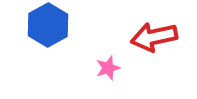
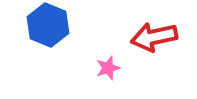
blue hexagon: rotated 9 degrees counterclockwise
